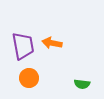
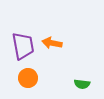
orange circle: moved 1 px left
